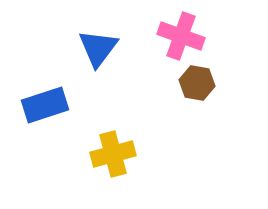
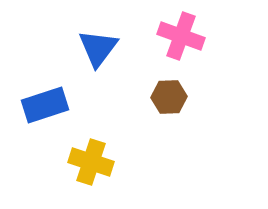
brown hexagon: moved 28 px left, 14 px down; rotated 12 degrees counterclockwise
yellow cross: moved 22 px left, 8 px down; rotated 33 degrees clockwise
